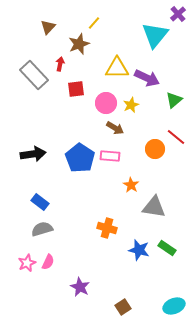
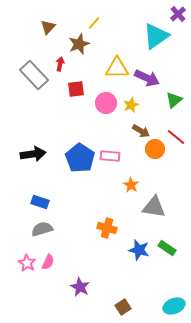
cyan triangle: moved 1 px right, 1 px down; rotated 16 degrees clockwise
brown arrow: moved 26 px right, 3 px down
blue rectangle: rotated 18 degrees counterclockwise
pink star: rotated 18 degrees counterclockwise
